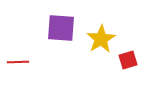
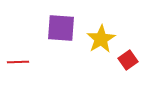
red square: rotated 18 degrees counterclockwise
